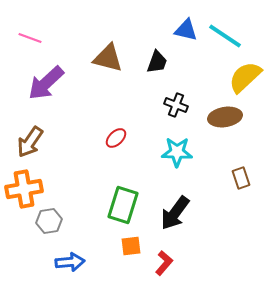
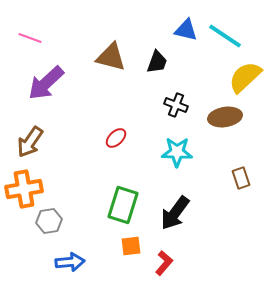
brown triangle: moved 3 px right, 1 px up
